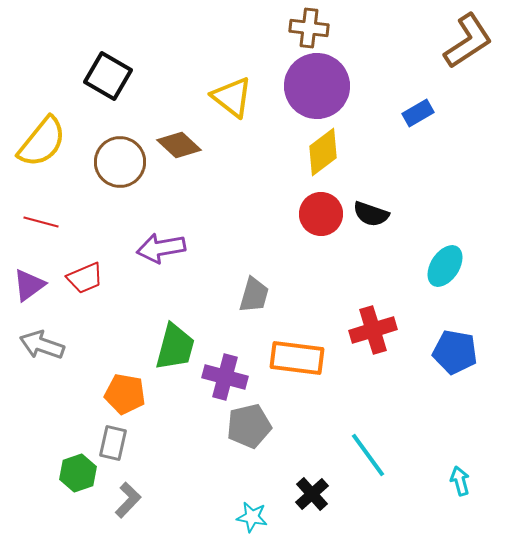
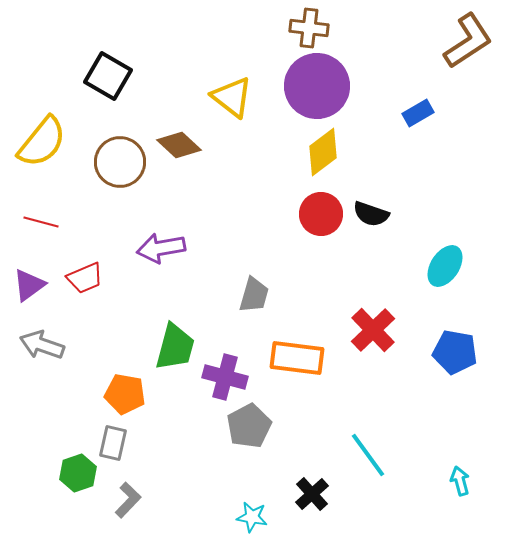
red cross: rotated 27 degrees counterclockwise
gray pentagon: rotated 15 degrees counterclockwise
